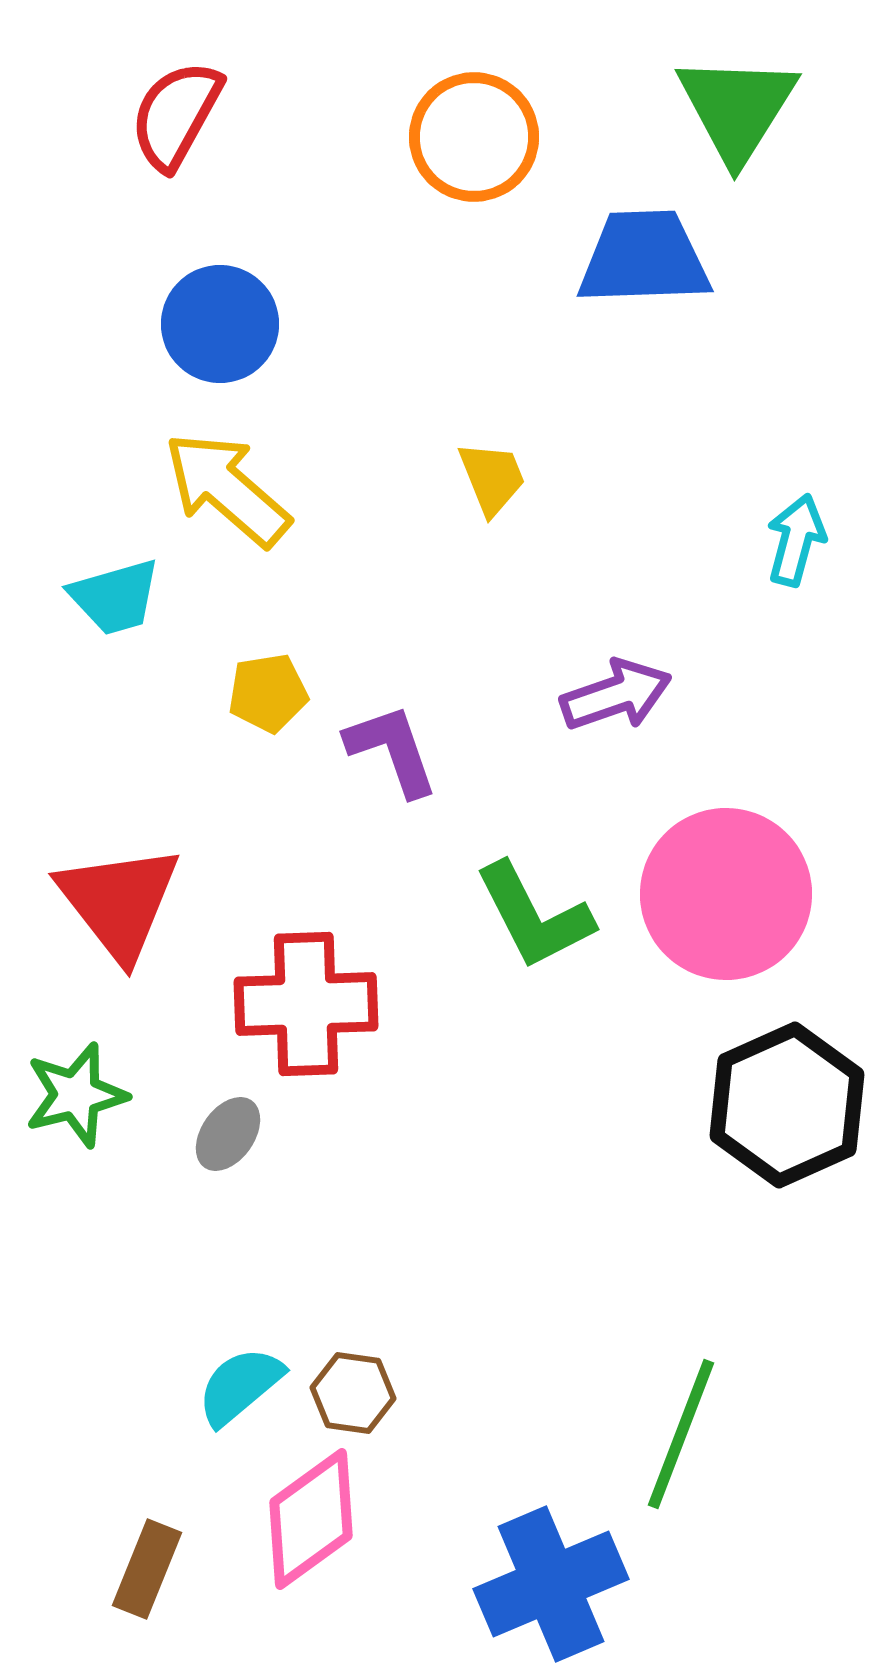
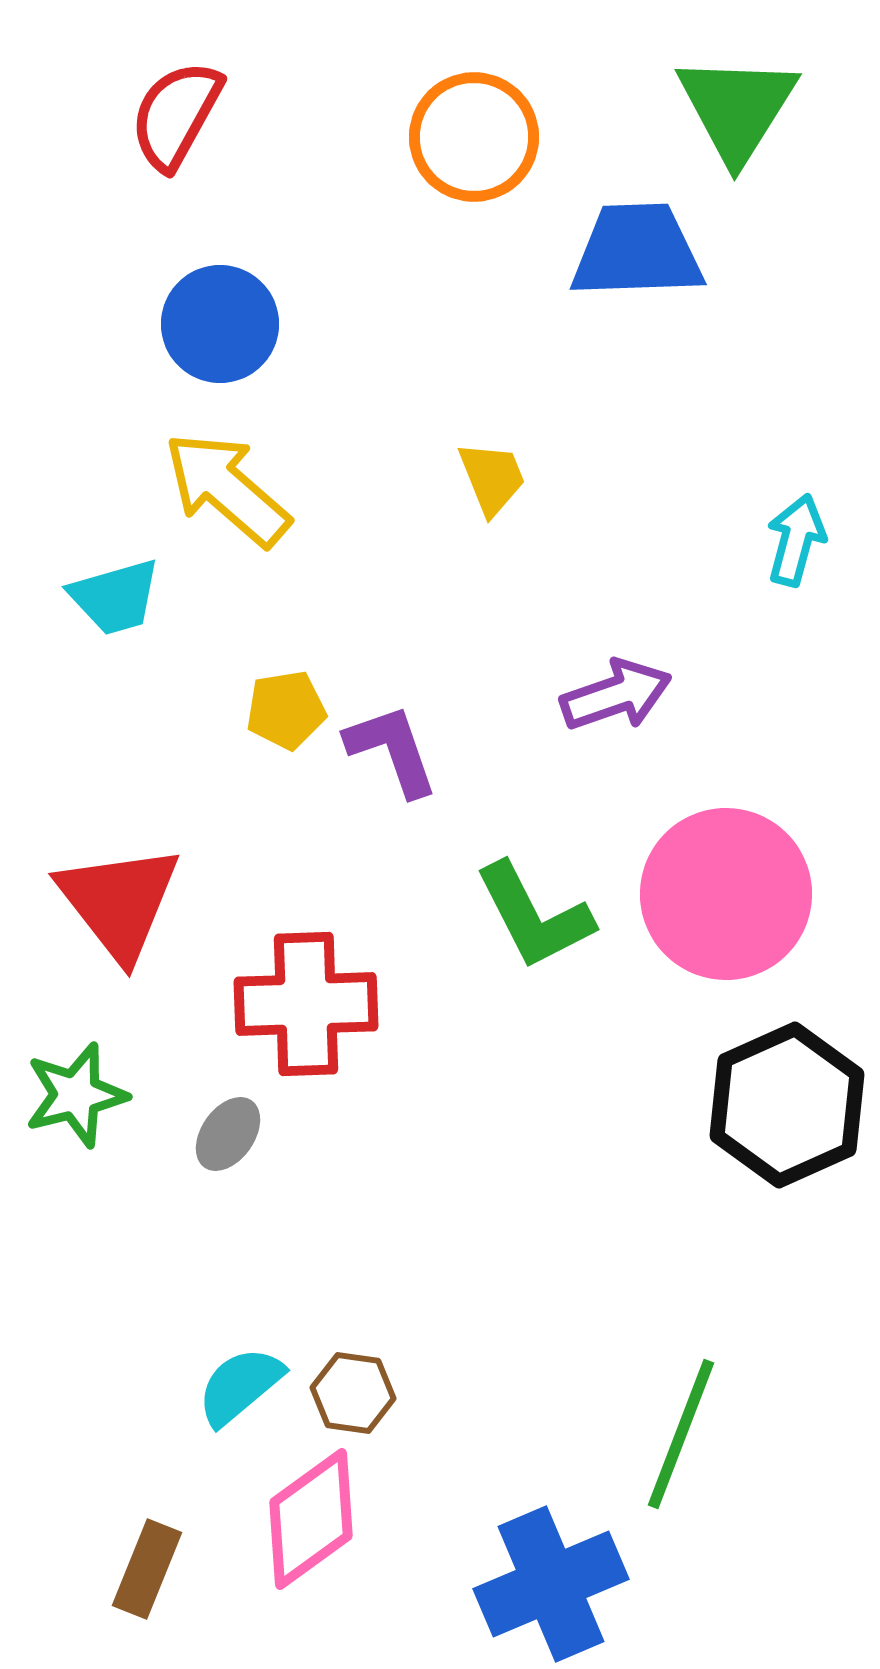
blue trapezoid: moved 7 px left, 7 px up
yellow pentagon: moved 18 px right, 17 px down
